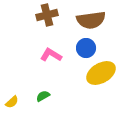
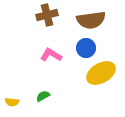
yellow semicircle: rotated 48 degrees clockwise
